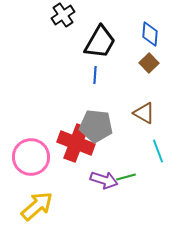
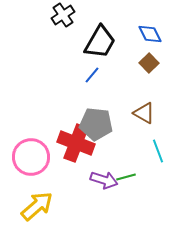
blue diamond: rotated 30 degrees counterclockwise
blue line: moved 3 px left; rotated 36 degrees clockwise
gray pentagon: moved 2 px up
